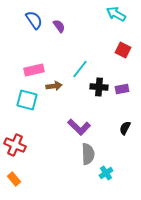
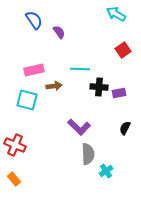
purple semicircle: moved 6 px down
red square: rotated 28 degrees clockwise
cyan line: rotated 54 degrees clockwise
purple rectangle: moved 3 px left, 4 px down
cyan cross: moved 2 px up
